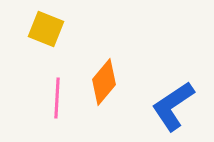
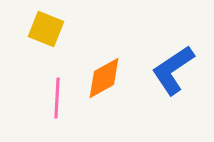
orange diamond: moved 4 px up; rotated 21 degrees clockwise
blue L-shape: moved 36 px up
